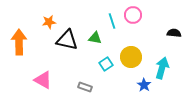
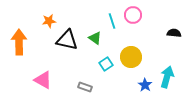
orange star: moved 1 px up
green triangle: rotated 24 degrees clockwise
cyan arrow: moved 5 px right, 9 px down
blue star: moved 1 px right
